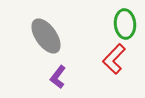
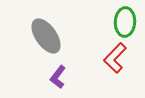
green ellipse: moved 2 px up; rotated 8 degrees clockwise
red L-shape: moved 1 px right, 1 px up
